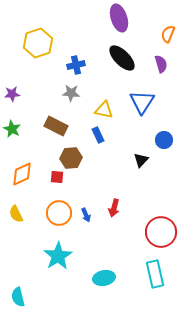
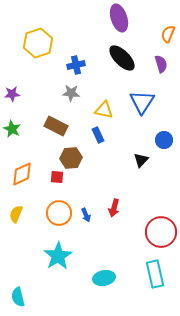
yellow semicircle: rotated 48 degrees clockwise
